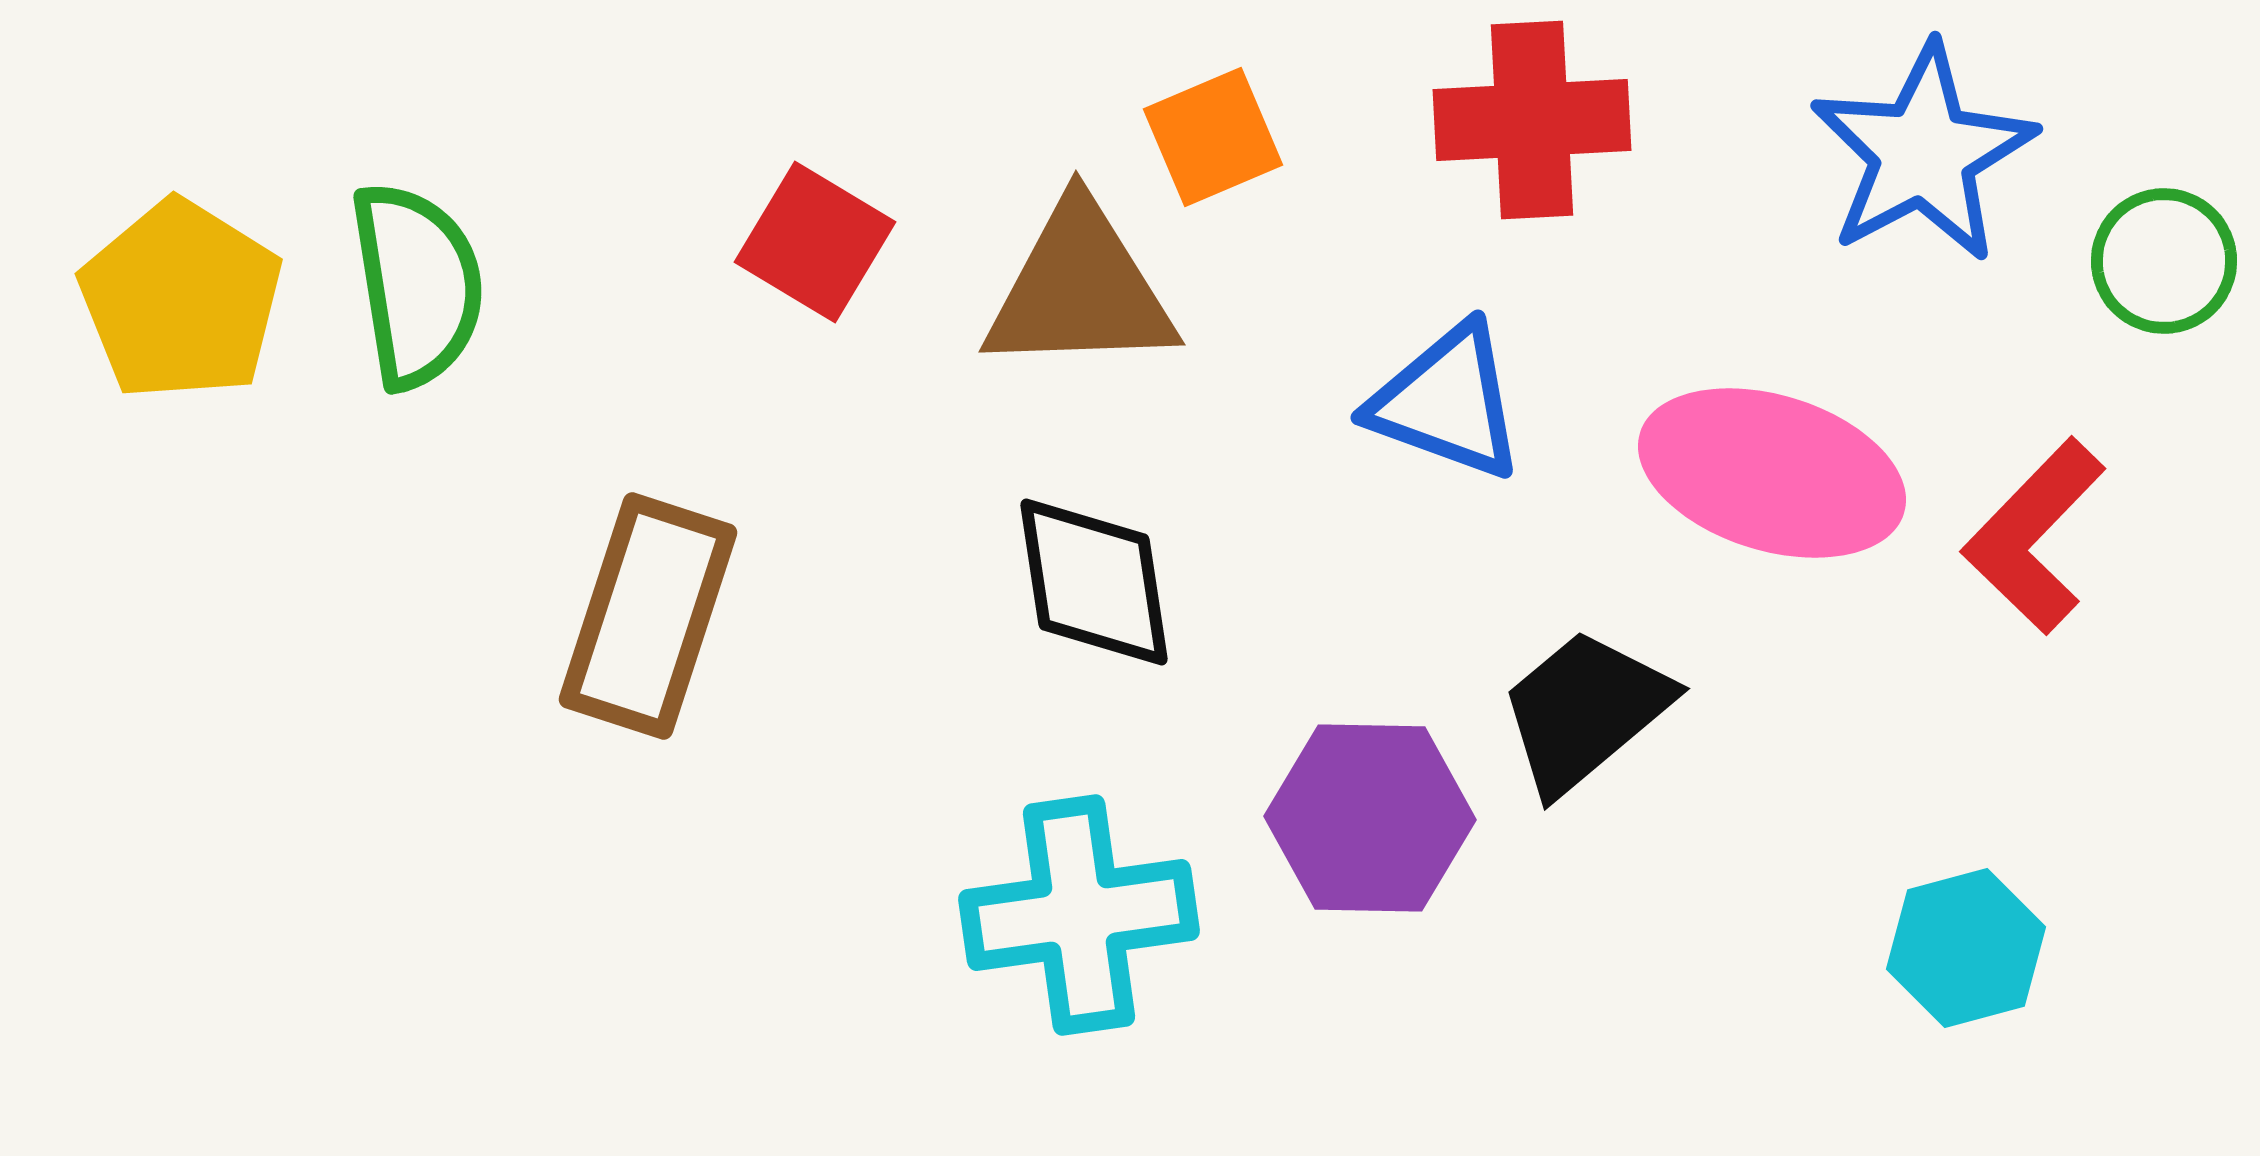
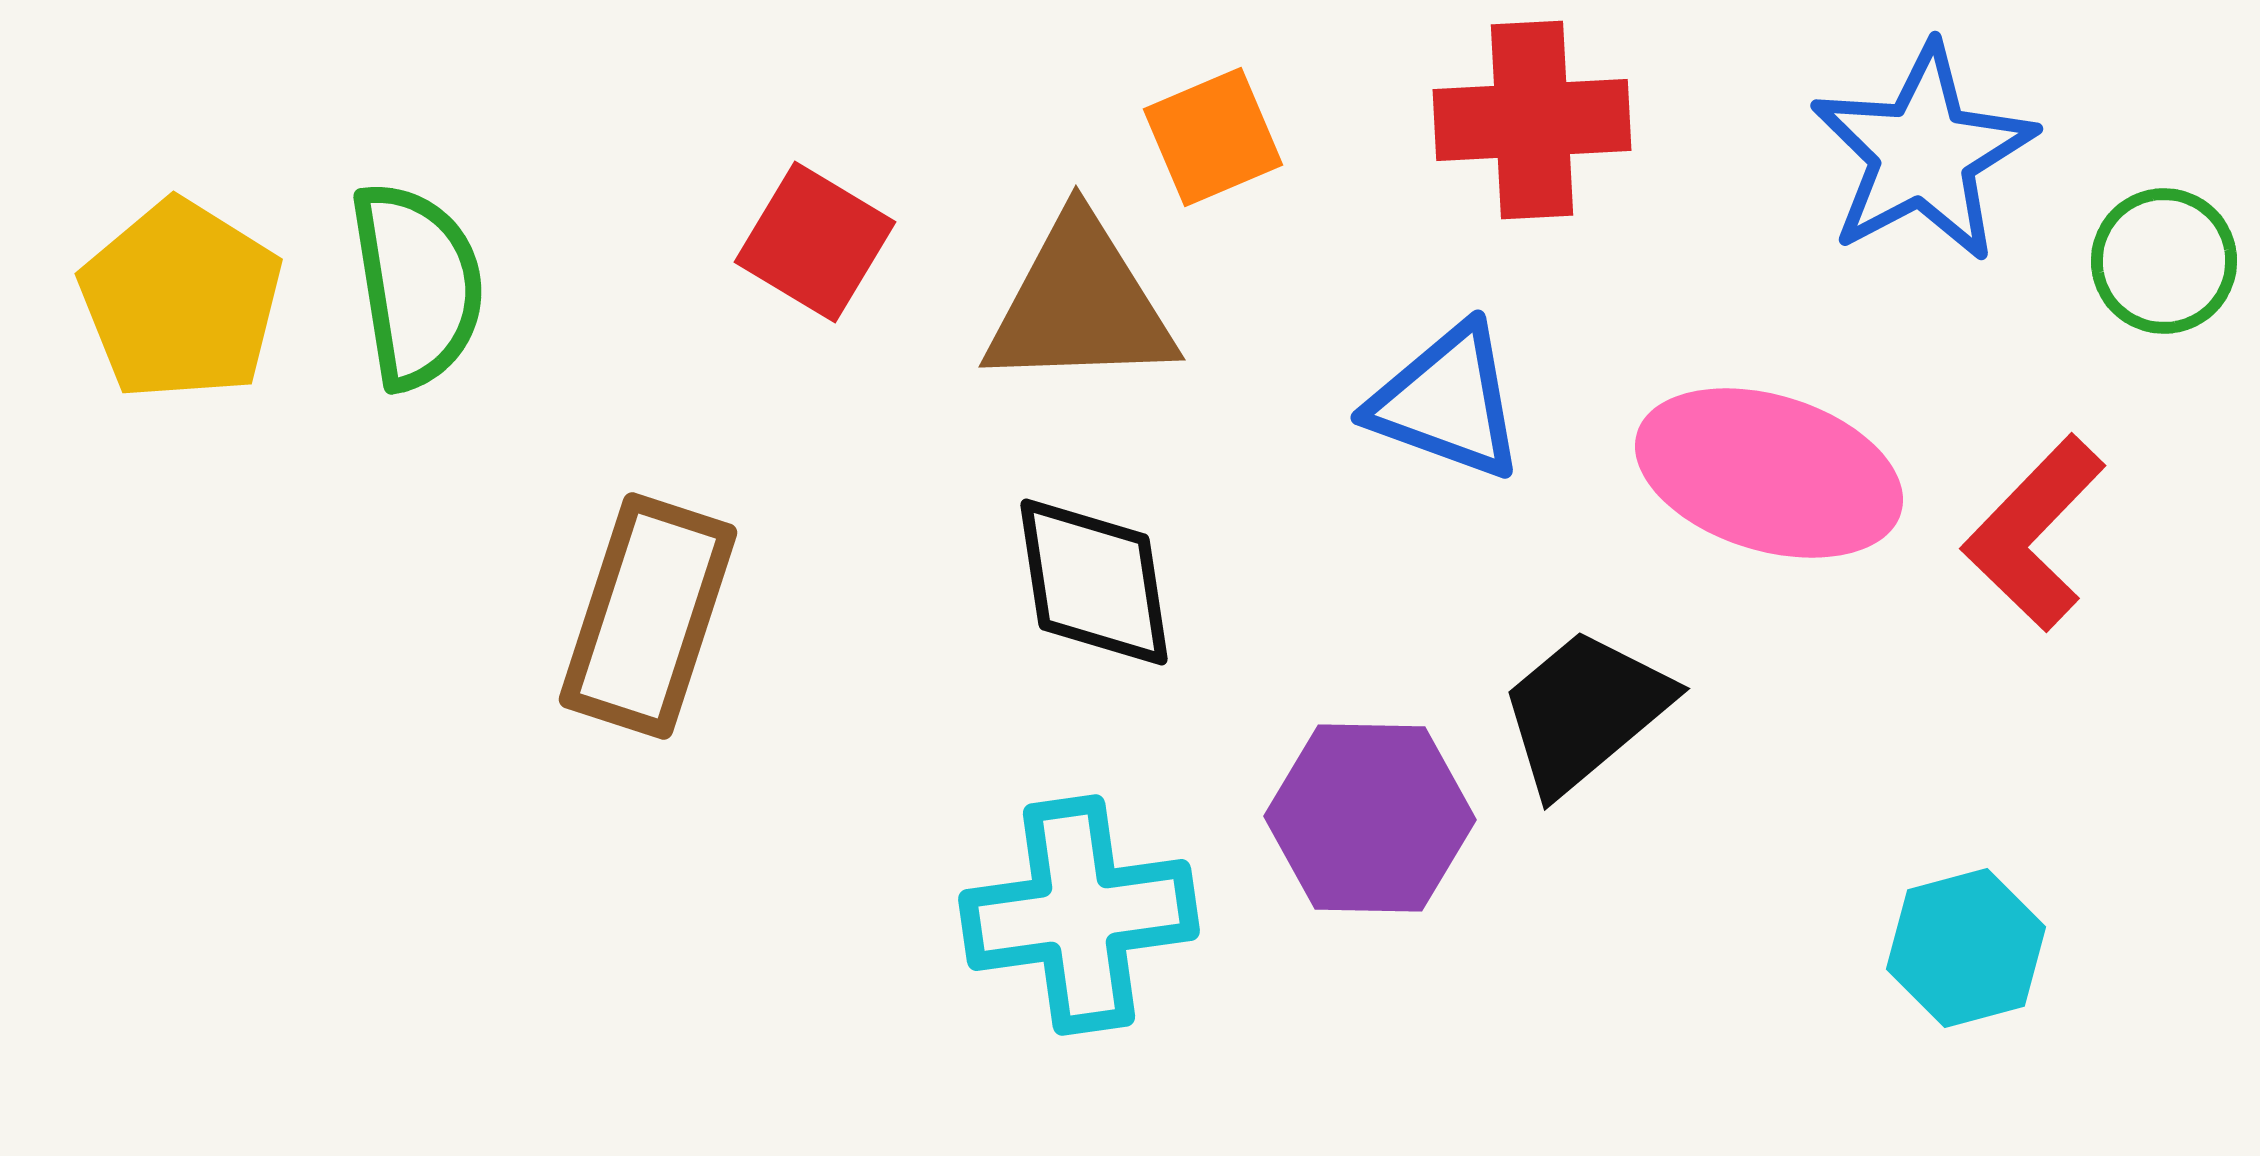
brown triangle: moved 15 px down
pink ellipse: moved 3 px left
red L-shape: moved 3 px up
